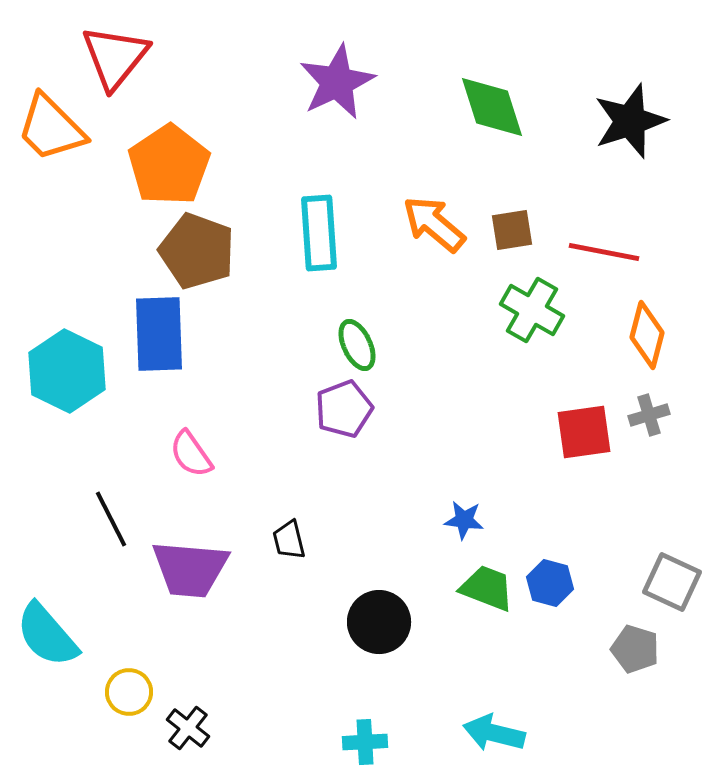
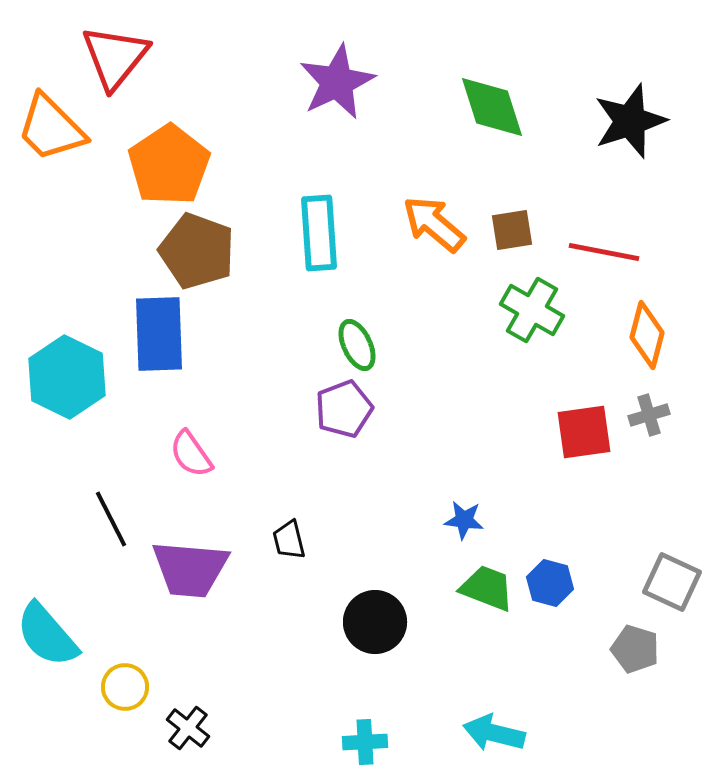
cyan hexagon: moved 6 px down
black circle: moved 4 px left
yellow circle: moved 4 px left, 5 px up
